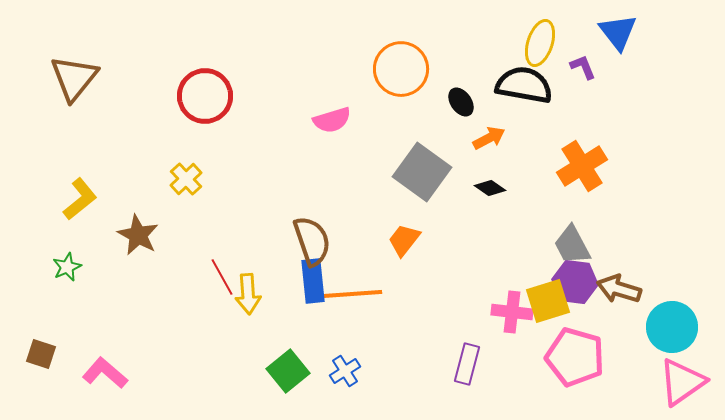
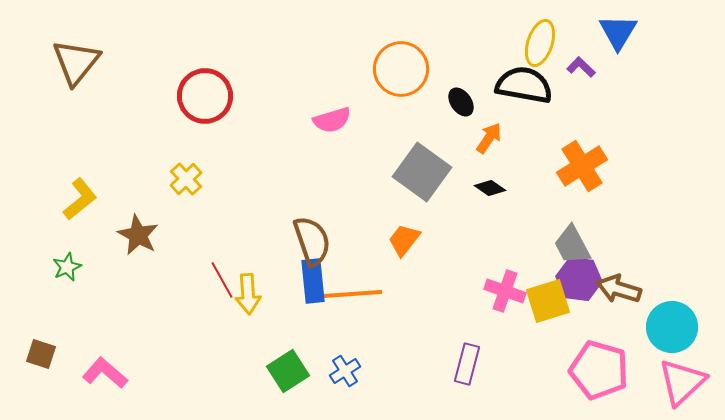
blue triangle: rotated 9 degrees clockwise
purple L-shape: moved 2 px left; rotated 24 degrees counterclockwise
brown triangle: moved 2 px right, 16 px up
orange arrow: rotated 28 degrees counterclockwise
red line: moved 3 px down
purple hexagon: moved 4 px right, 3 px up
pink cross: moved 7 px left, 21 px up; rotated 12 degrees clockwise
pink pentagon: moved 24 px right, 13 px down
green square: rotated 6 degrees clockwise
pink triangle: rotated 8 degrees counterclockwise
